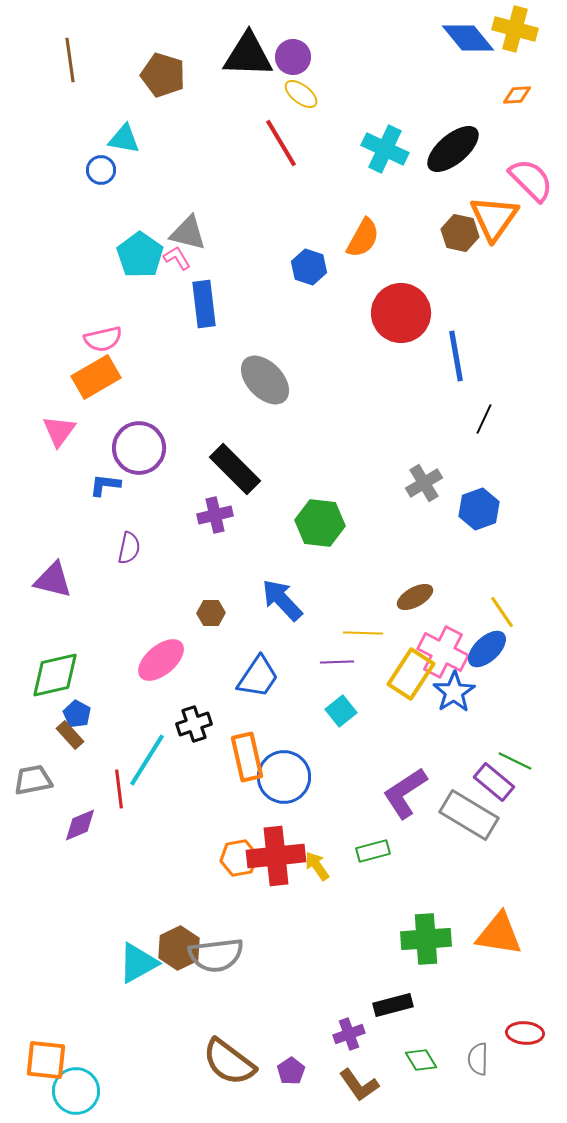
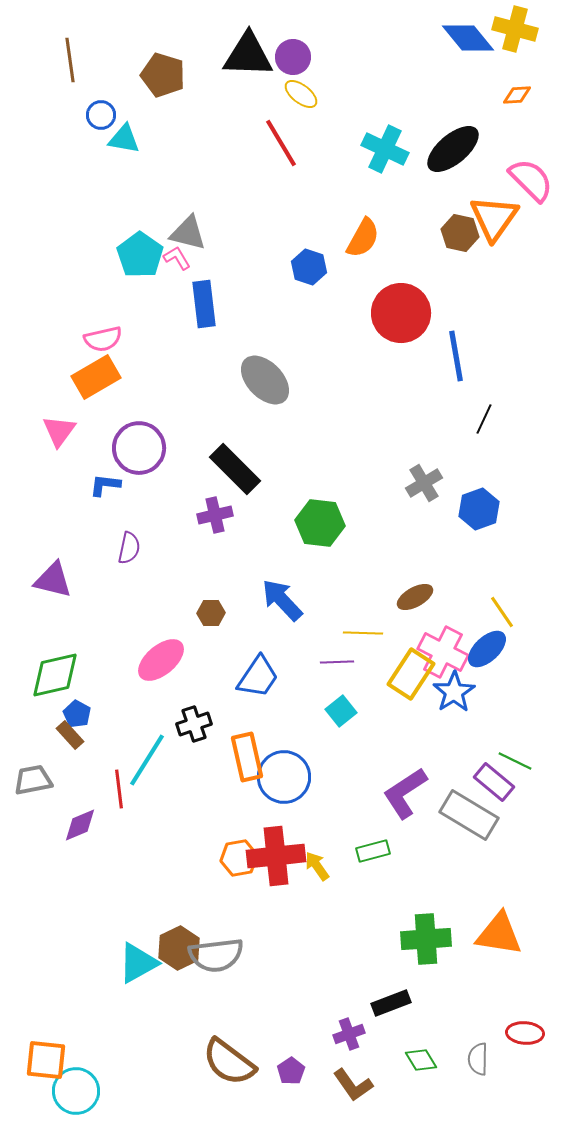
blue circle at (101, 170): moved 55 px up
black rectangle at (393, 1005): moved 2 px left, 2 px up; rotated 6 degrees counterclockwise
brown L-shape at (359, 1085): moved 6 px left
